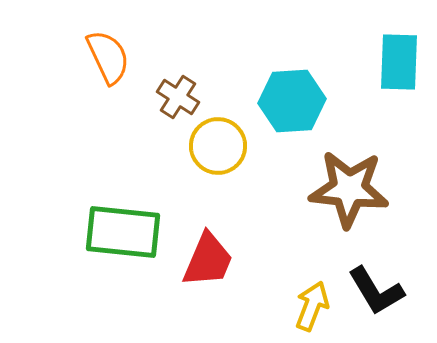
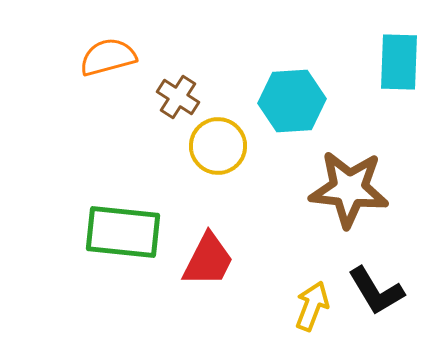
orange semicircle: rotated 80 degrees counterclockwise
red trapezoid: rotated 4 degrees clockwise
